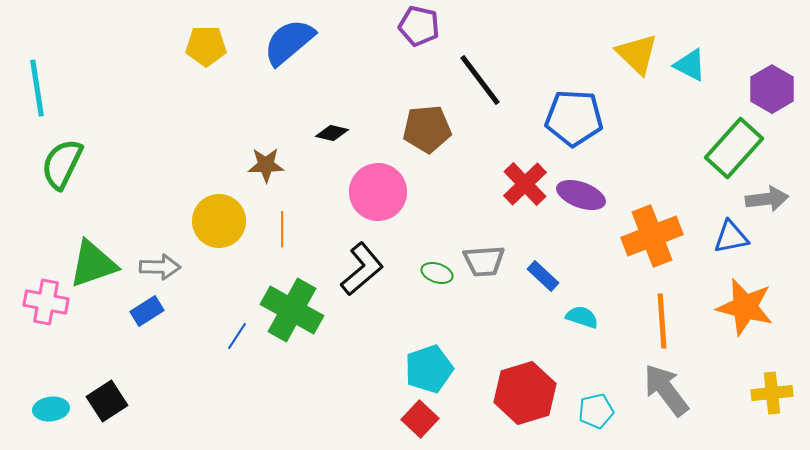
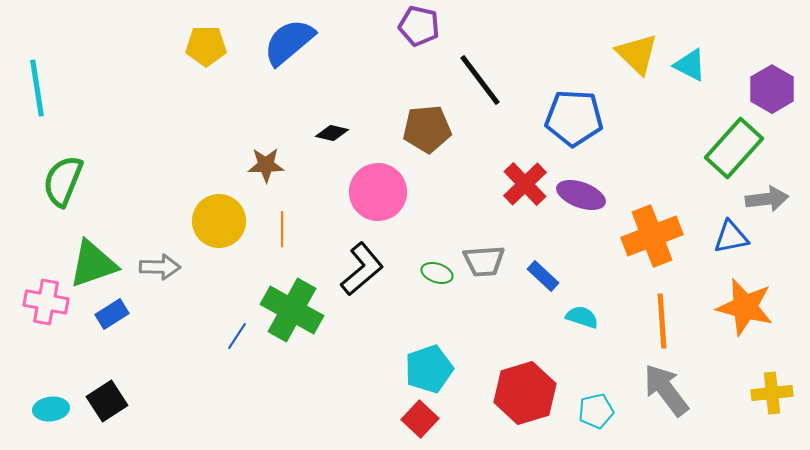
green semicircle at (62, 164): moved 1 px right, 17 px down; rotated 4 degrees counterclockwise
blue rectangle at (147, 311): moved 35 px left, 3 px down
